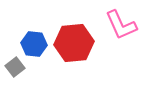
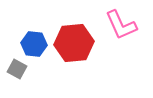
gray square: moved 2 px right, 2 px down; rotated 24 degrees counterclockwise
